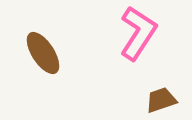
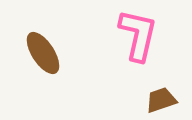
pink L-shape: moved 2 px down; rotated 20 degrees counterclockwise
